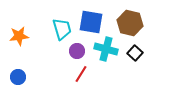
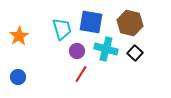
orange star: rotated 24 degrees counterclockwise
